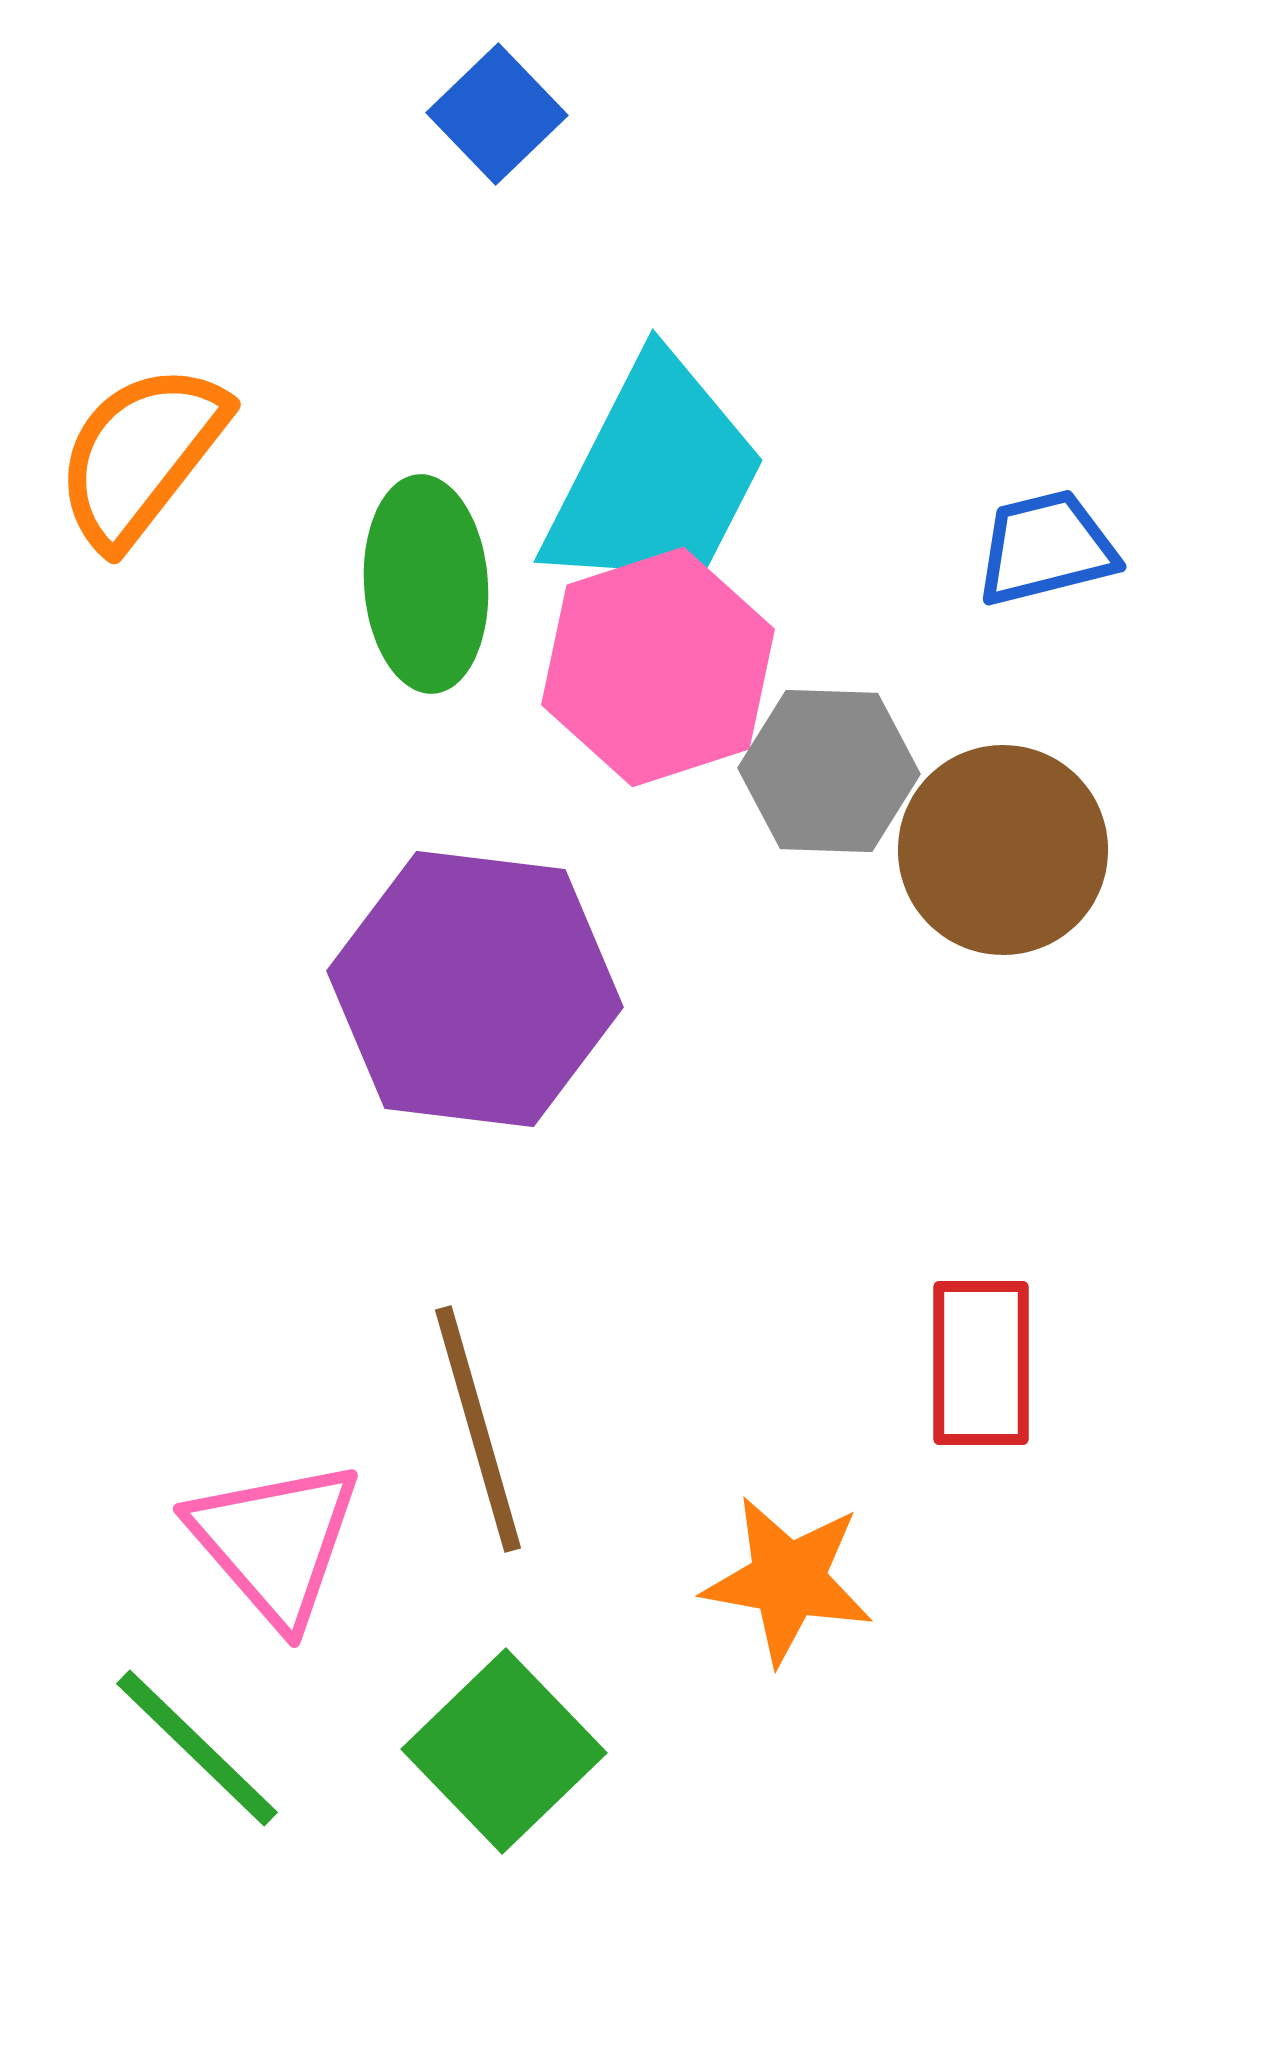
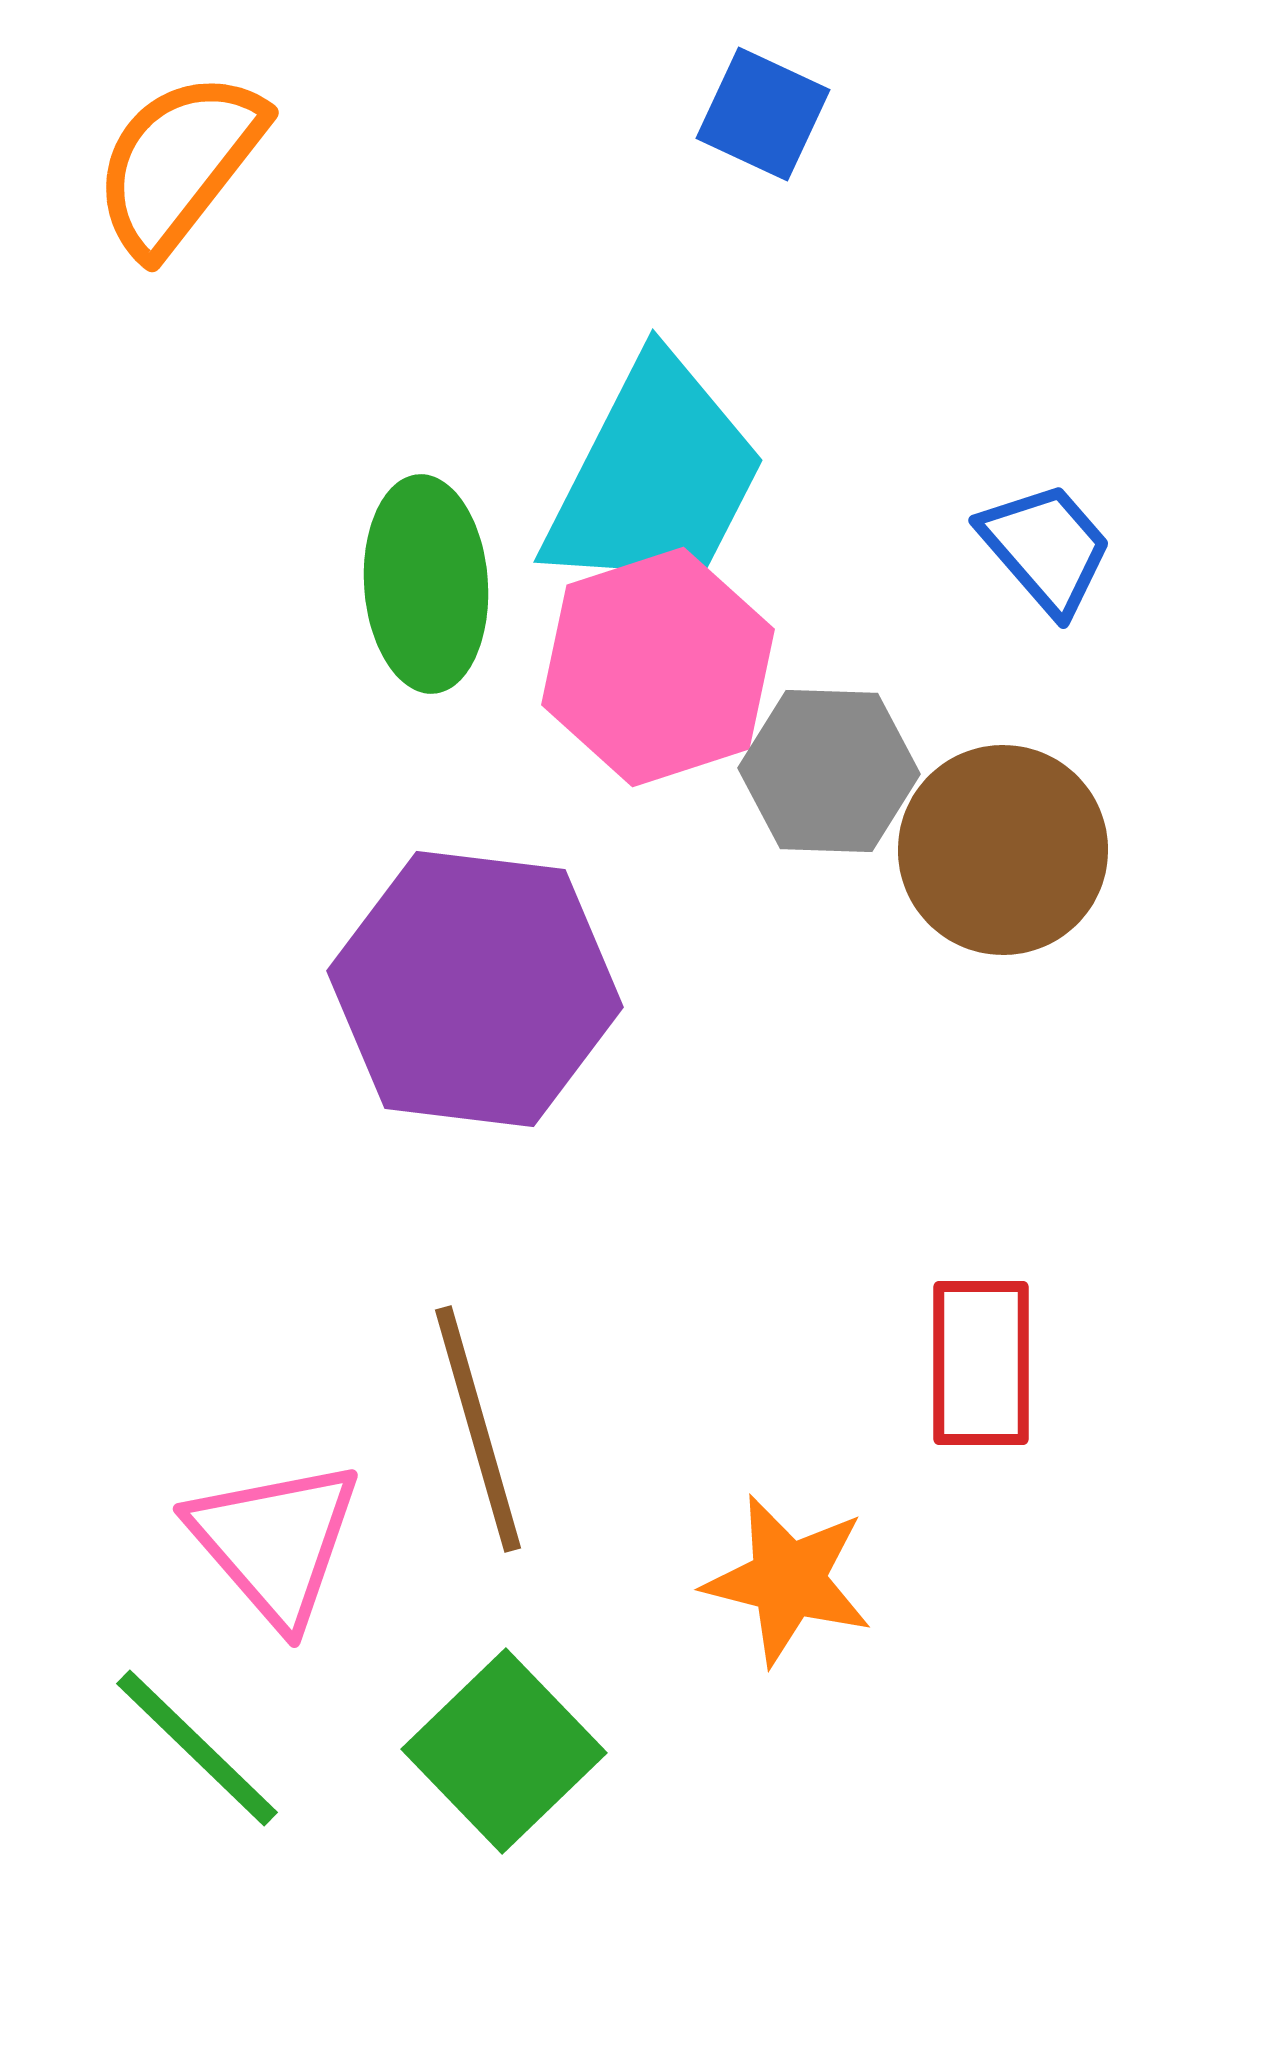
blue square: moved 266 px right; rotated 21 degrees counterclockwise
orange semicircle: moved 38 px right, 292 px up
blue trapezoid: rotated 63 degrees clockwise
orange star: rotated 4 degrees clockwise
